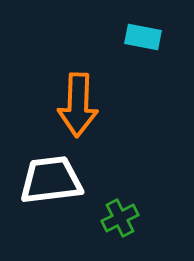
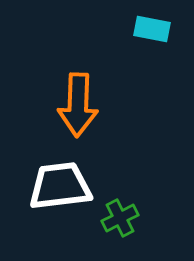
cyan rectangle: moved 9 px right, 8 px up
white trapezoid: moved 9 px right, 6 px down
